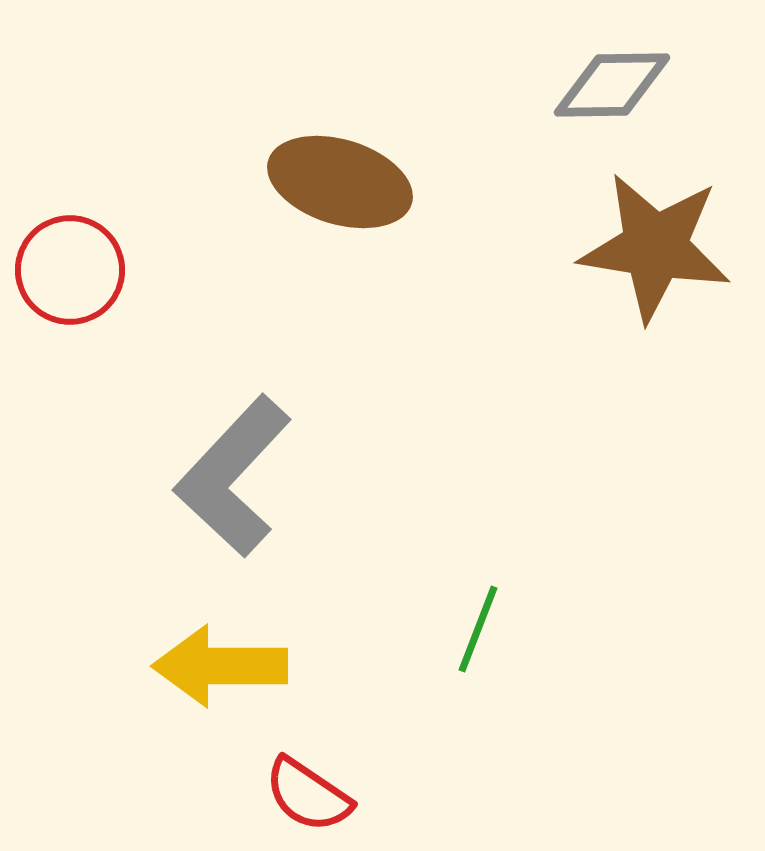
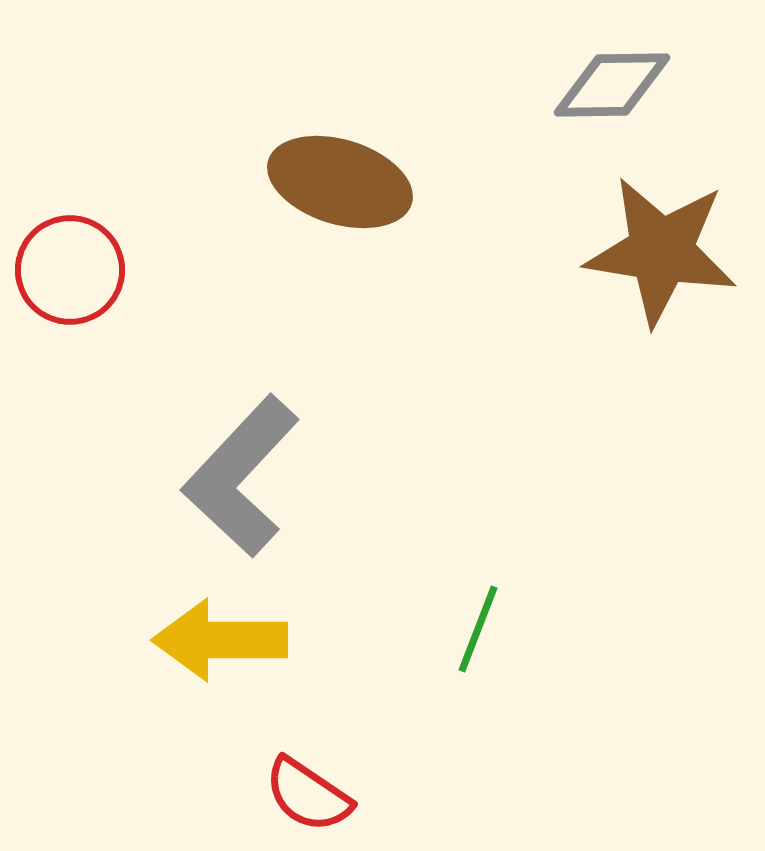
brown star: moved 6 px right, 4 px down
gray L-shape: moved 8 px right
yellow arrow: moved 26 px up
